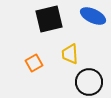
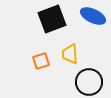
black square: moved 3 px right; rotated 8 degrees counterclockwise
orange square: moved 7 px right, 2 px up; rotated 12 degrees clockwise
